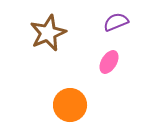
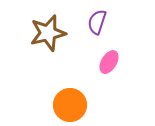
purple semicircle: moved 19 px left; rotated 50 degrees counterclockwise
brown star: rotated 9 degrees clockwise
